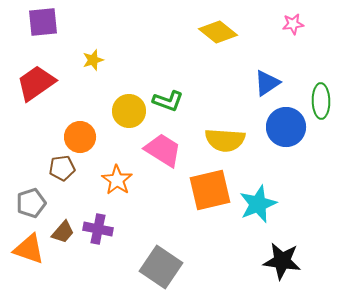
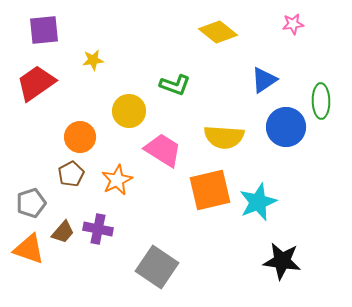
purple square: moved 1 px right, 8 px down
yellow star: rotated 10 degrees clockwise
blue triangle: moved 3 px left, 3 px up
green L-shape: moved 7 px right, 16 px up
yellow semicircle: moved 1 px left, 3 px up
brown pentagon: moved 9 px right, 6 px down; rotated 20 degrees counterclockwise
orange star: rotated 12 degrees clockwise
cyan star: moved 2 px up
gray square: moved 4 px left
